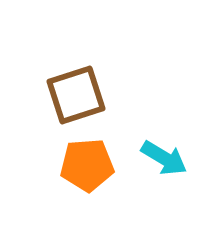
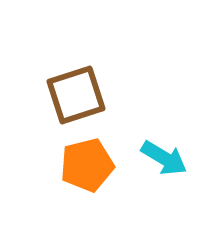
orange pentagon: rotated 10 degrees counterclockwise
